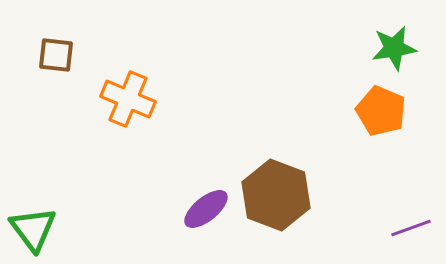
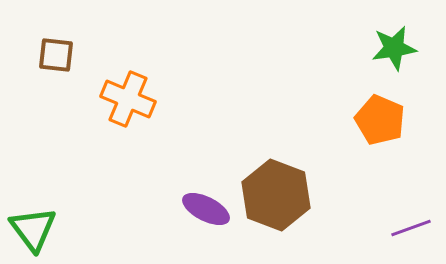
orange pentagon: moved 1 px left, 9 px down
purple ellipse: rotated 66 degrees clockwise
